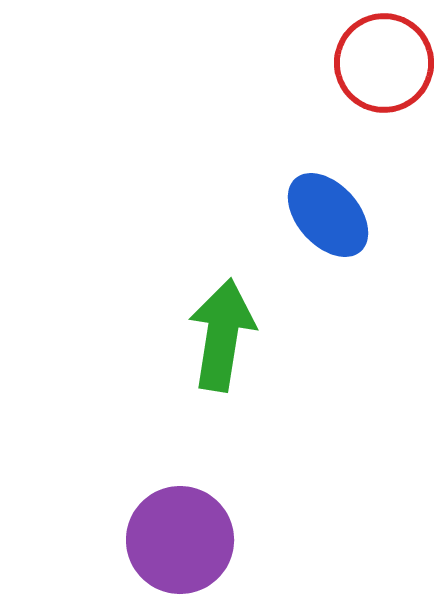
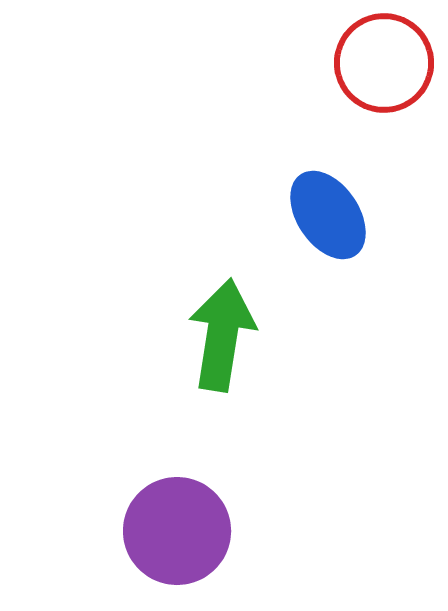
blue ellipse: rotated 8 degrees clockwise
purple circle: moved 3 px left, 9 px up
